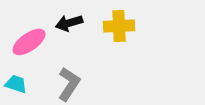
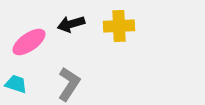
black arrow: moved 2 px right, 1 px down
